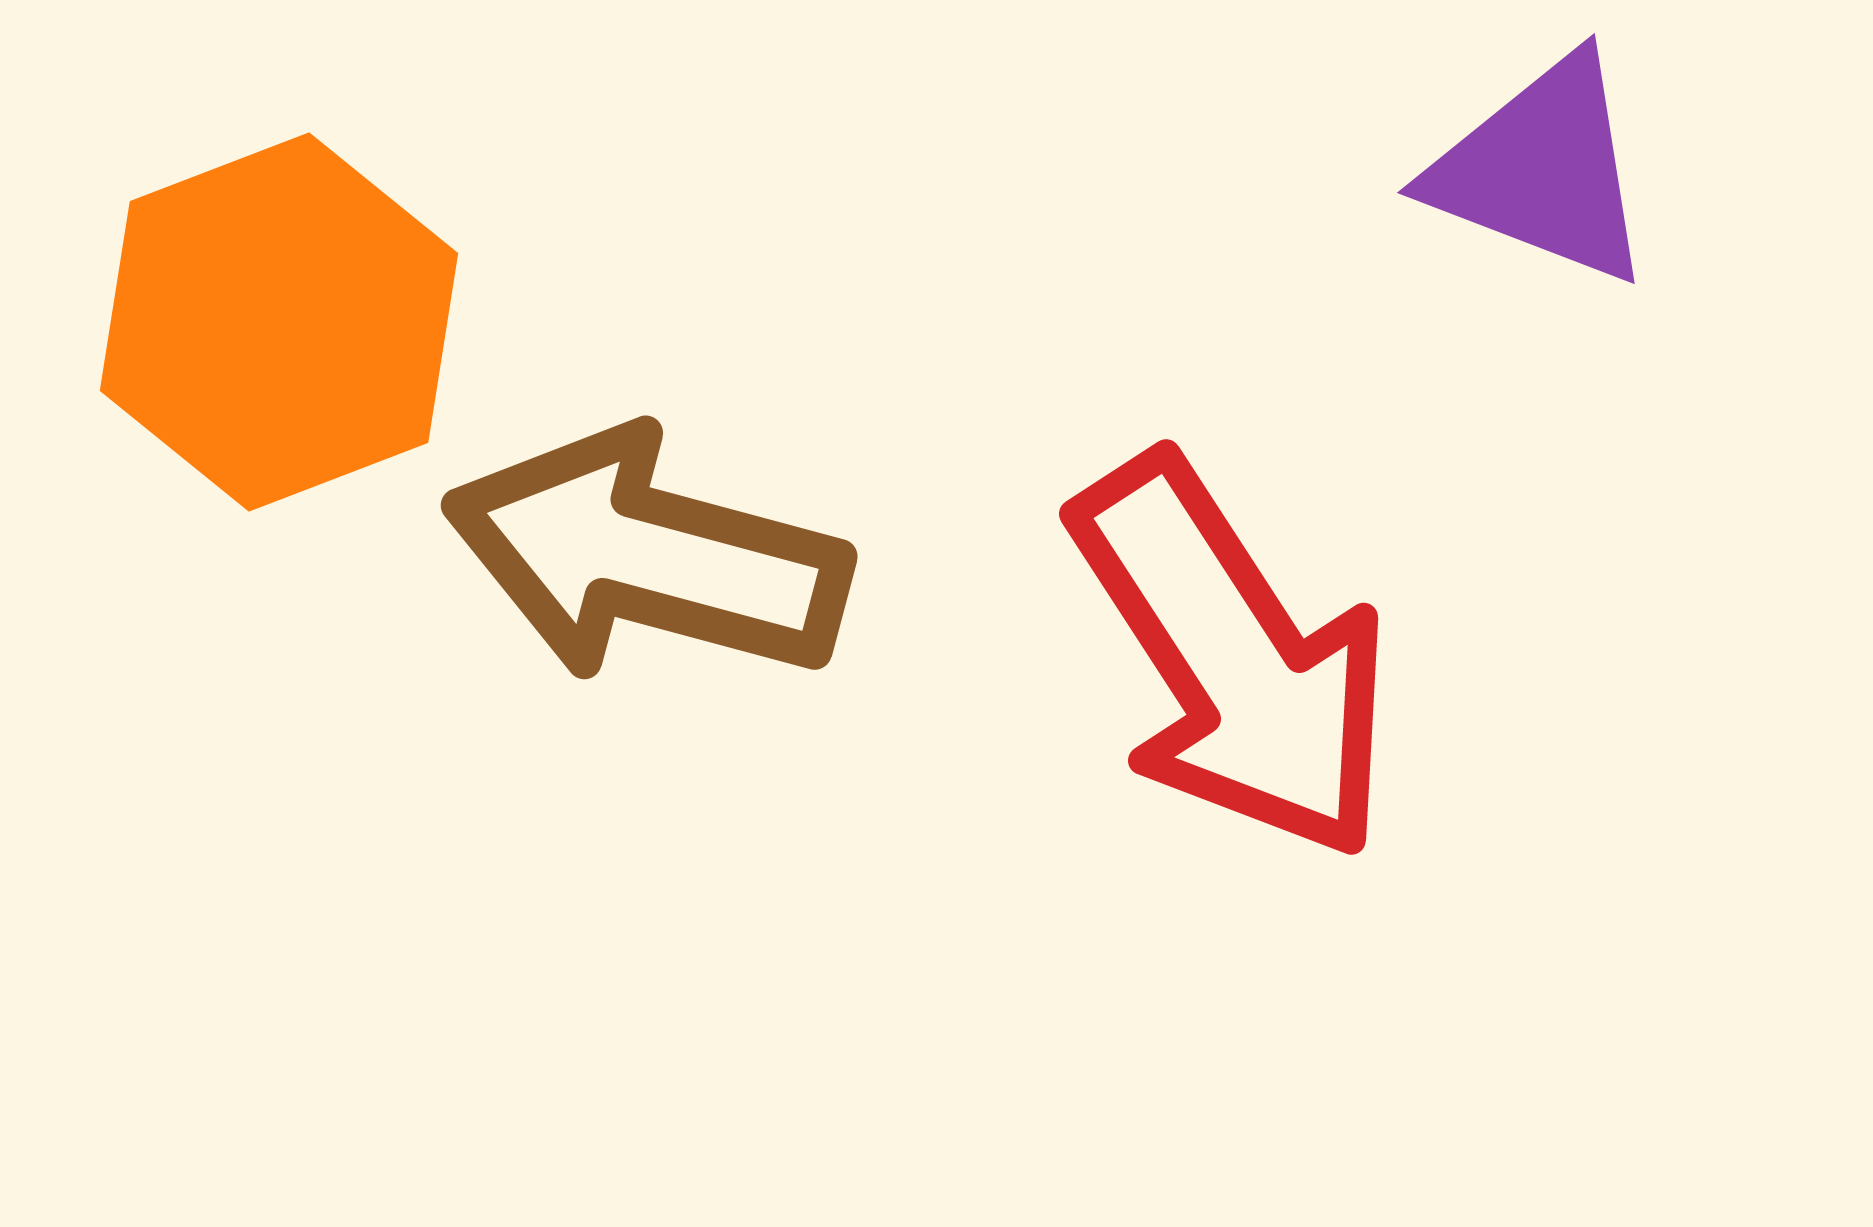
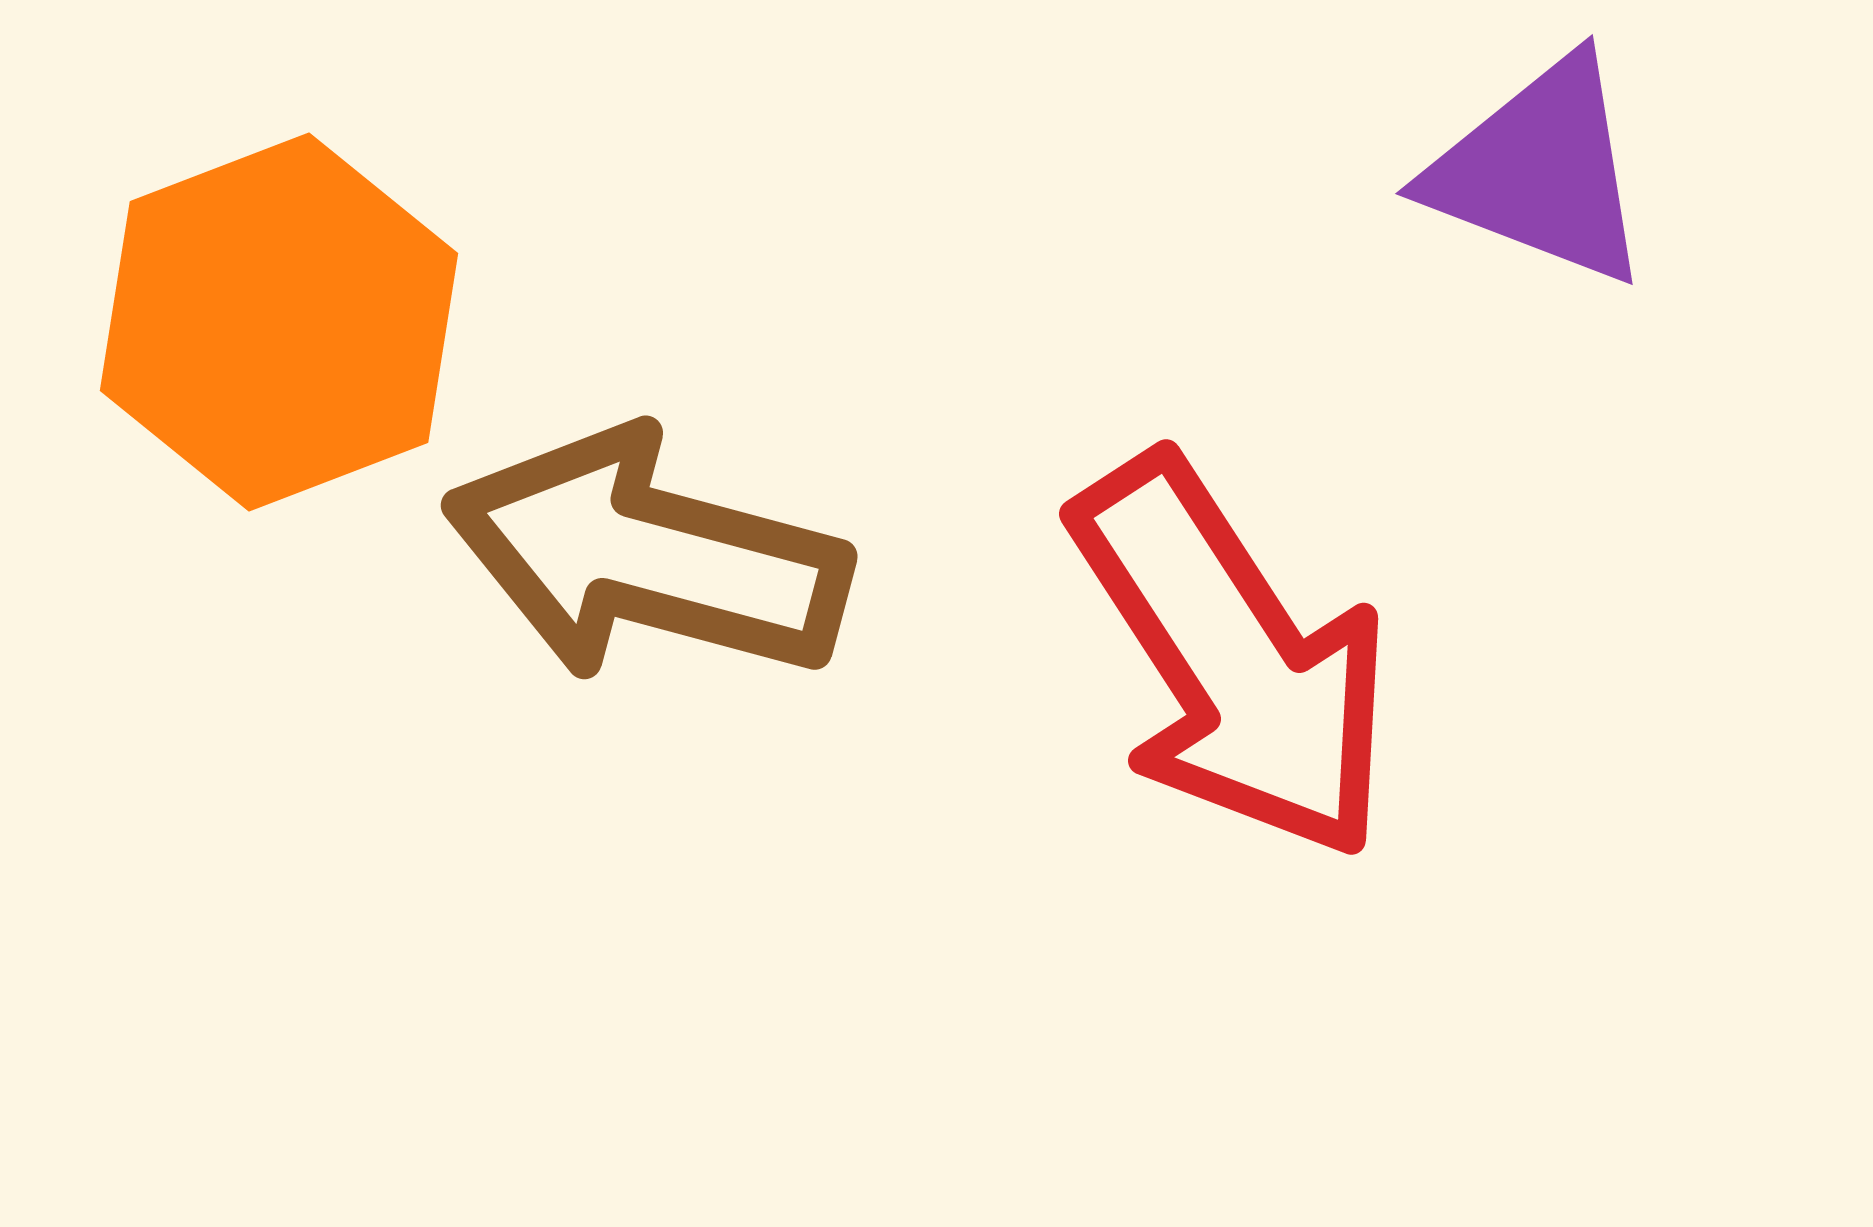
purple triangle: moved 2 px left, 1 px down
